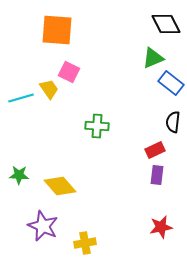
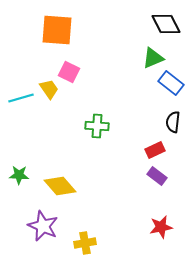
purple rectangle: moved 1 px down; rotated 60 degrees counterclockwise
